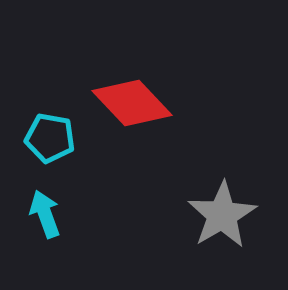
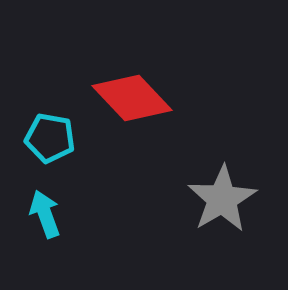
red diamond: moved 5 px up
gray star: moved 16 px up
